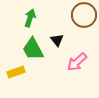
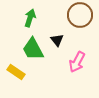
brown circle: moved 4 px left
pink arrow: rotated 20 degrees counterclockwise
yellow rectangle: rotated 54 degrees clockwise
